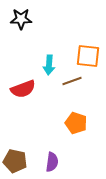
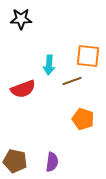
orange pentagon: moved 7 px right, 4 px up
